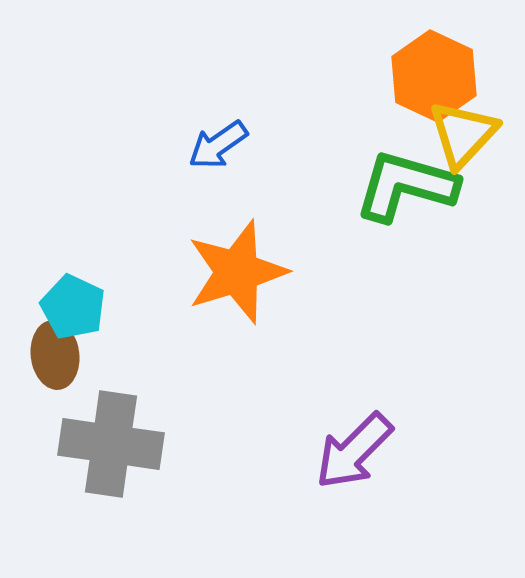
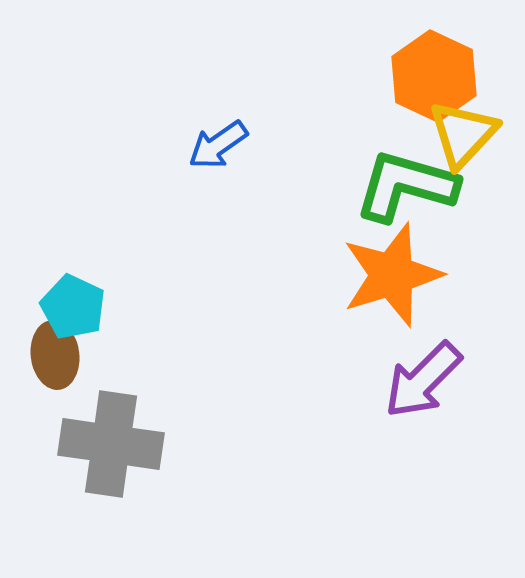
orange star: moved 155 px right, 3 px down
purple arrow: moved 69 px right, 71 px up
